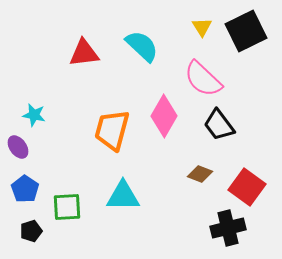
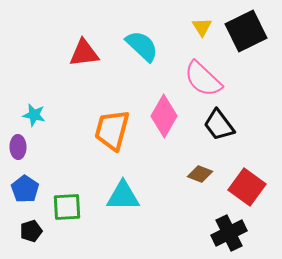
purple ellipse: rotated 35 degrees clockwise
black cross: moved 1 px right, 5 px down; rotated 12 degrees counterclockwise
